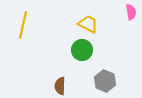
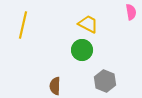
brown semicircle: moved 5 px left
